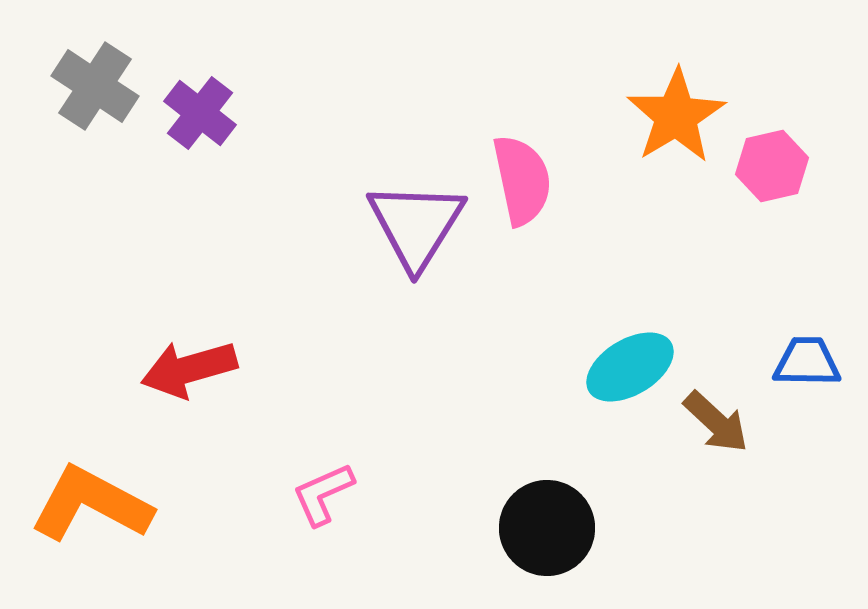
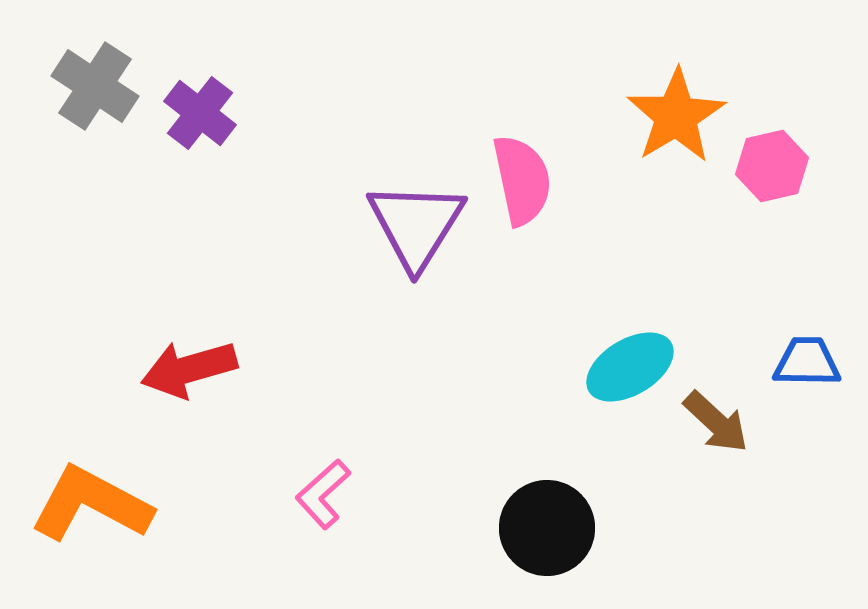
pink L-shape: rotated 18 degrees counterclockwise
